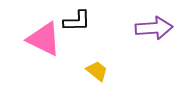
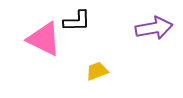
purple arrow: rotated 6 degrees counterclockwise
yellow trapezoid: rotated 60 degrees counterclockwise
